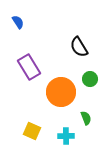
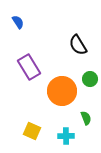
black semicircle: moved 1 px left, 2 px up
orange circle: moved 1 px right, 1 px up
